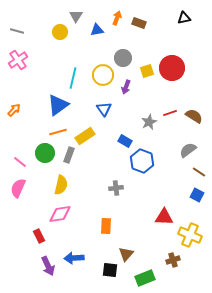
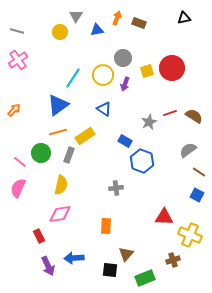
cyan line at (73, 78): rotated 20 degrees clockwise
purple arrow at (126, 87): moved 1 px left, 3 px up
blue triangle at (104, 109): rotated 21 degrees counterclockwise
green circle at (45, 153): moved 4 px left
